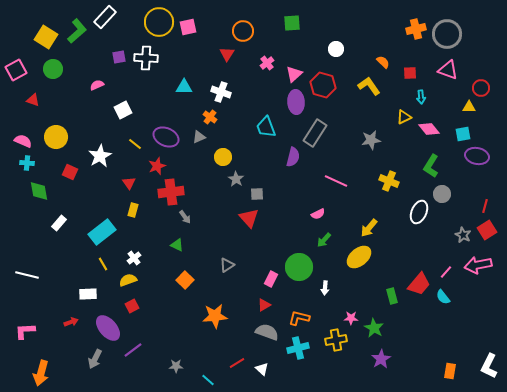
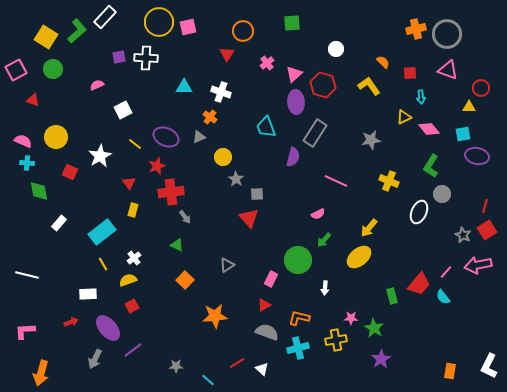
green circle at (299, 267): moved 1 px left, 7 px up
